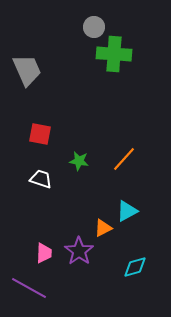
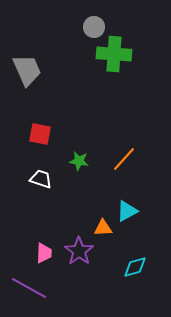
orange triangle: rotated 24 degrees clockwise
